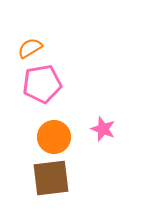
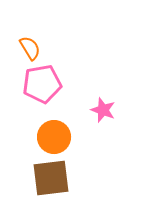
orange semicircle: rotated 90 degrees clockwise
pink star: moved 19 px up
